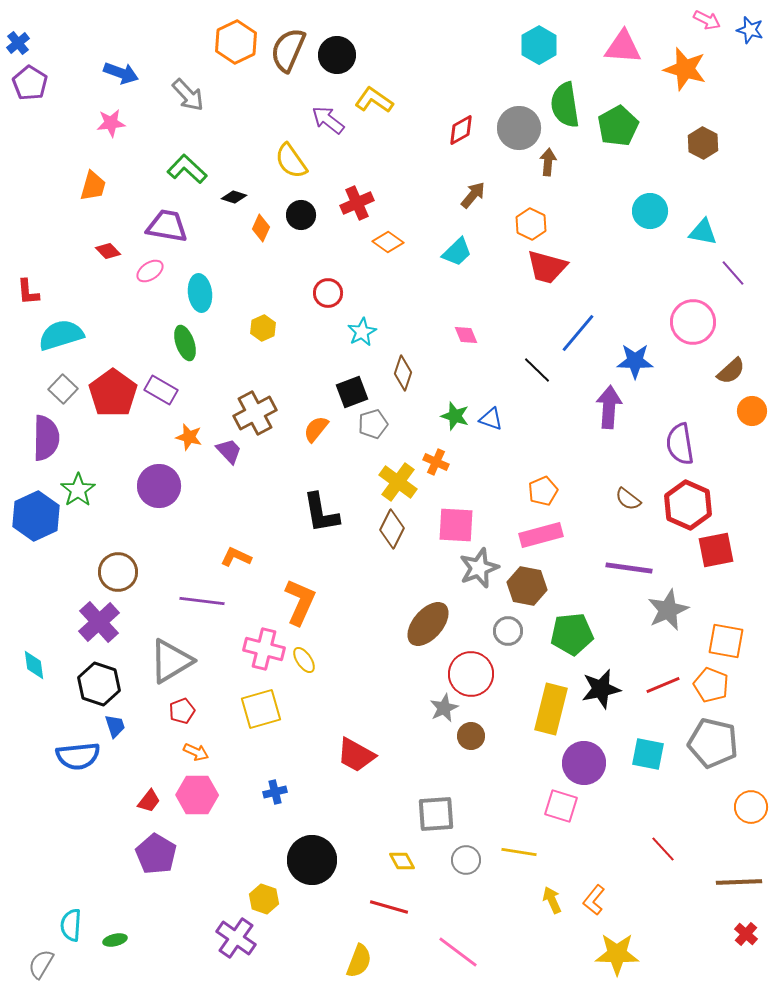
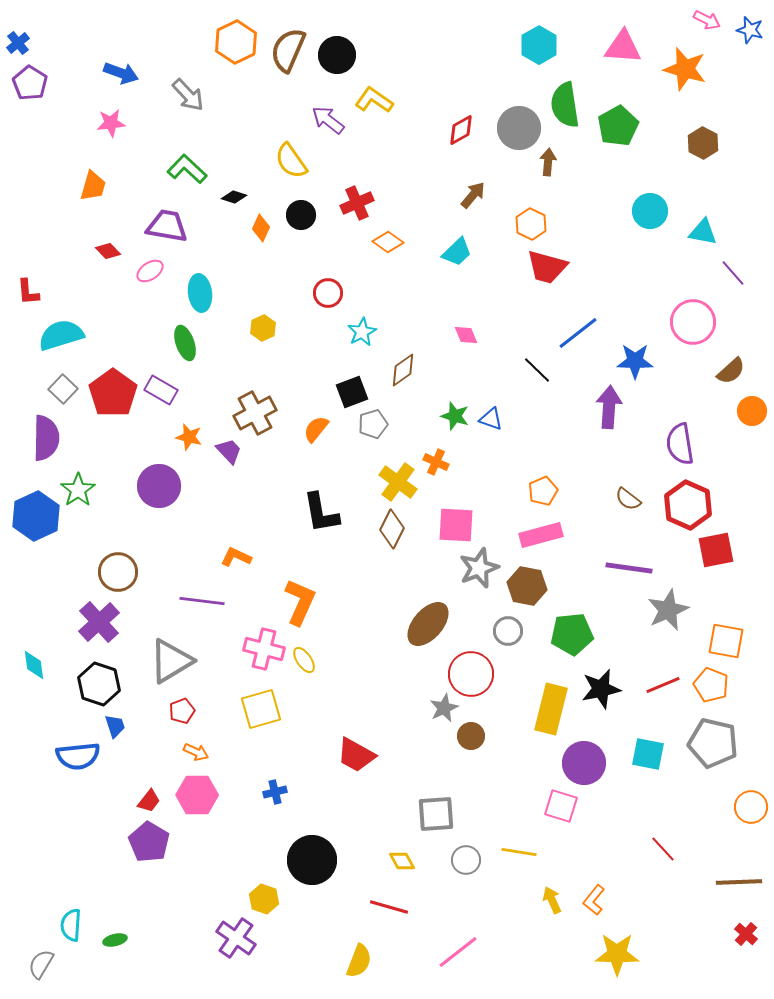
blue line at (578, 333): rotated 12 degrees clockwise
brown diamond at (403, 373): moved 3 px up; rotated 36 degrees clockwise
purple pentagon at (156, 854): moved 7 px left, 12 px up
pink line at (458, 952): rotated 75 degrees counterclockwise
